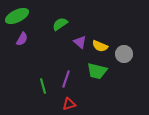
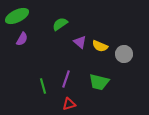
green trapezoid: moved 2 px right, 11 px down
